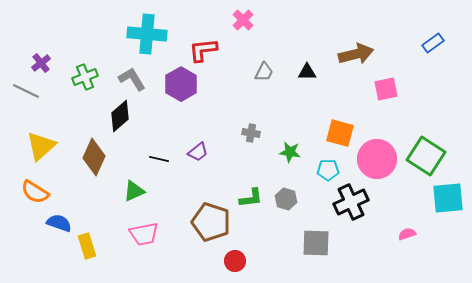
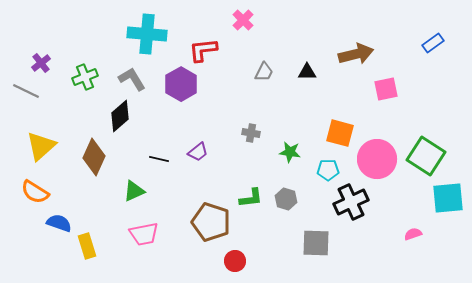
pink semicircle: moved 6 px right
